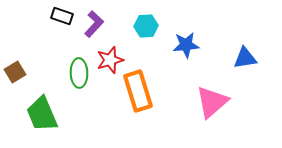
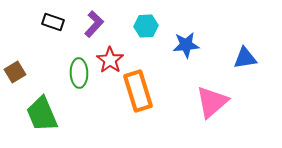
black rectangle: moved 9 px left, 6 px down
red star: rotated 20 degrees counterclockwise
